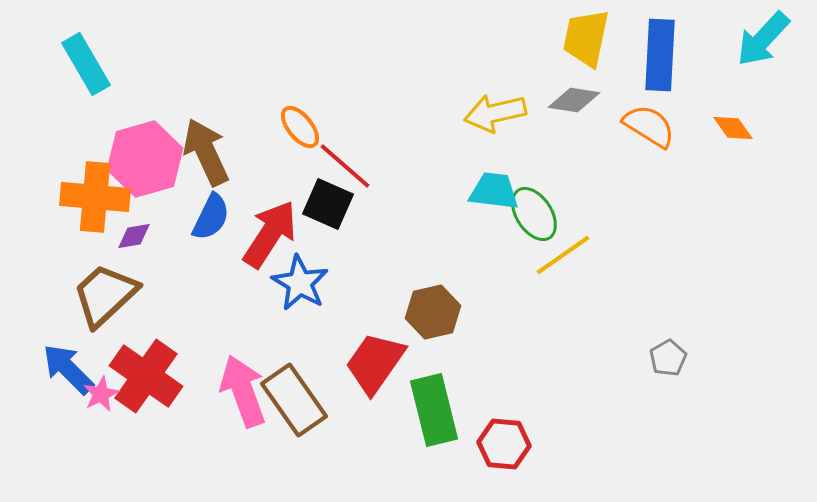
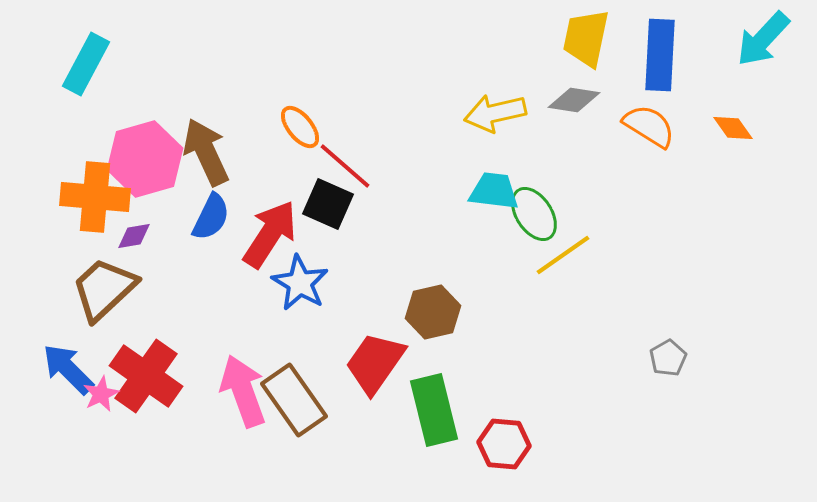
cyan rectangle: rotated 58 degrees clockwise
brown trapezoid: moved 1 px left, 6 px up
